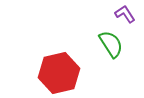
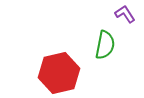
green semicircle: moved 6 px left, 1 px down; rotated 44 degrees clockwise
